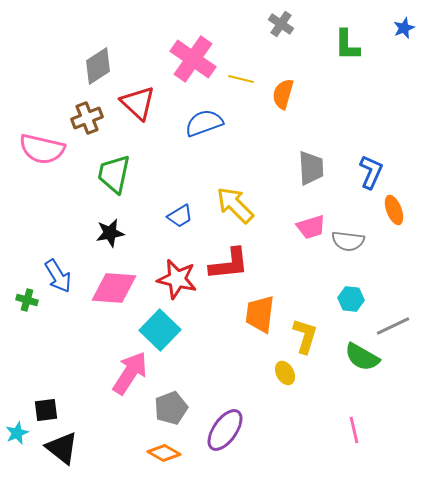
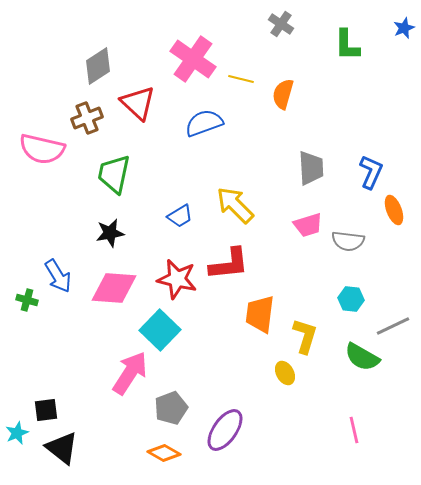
pink trapezoid: moved 3 px left, 2 px up
